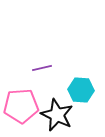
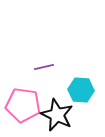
purple line: moved 2 px right, 1 px up
pink pentagon: moved 2 px right, 1 px up; rotated 12 degrees clockwise
